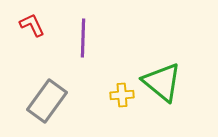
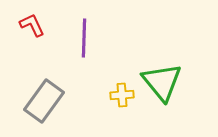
purple line: moved 1 px right
green triangle: rotated 12 degrees clockwise
gray rectangle: moved 3 px left
